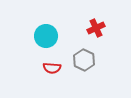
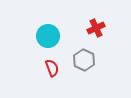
cyan circle: moved 2 px right
red semicircle: rotated 114 degrees counterclockwise
